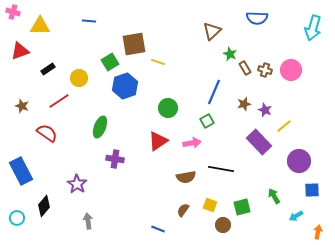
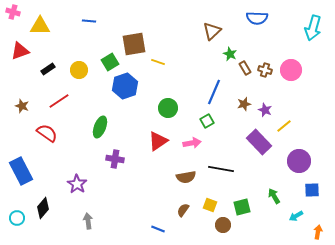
yellow circle at (79, 78): moved 8 px up
black diamond at (44, 206): moved 1 px left, 2 px down
